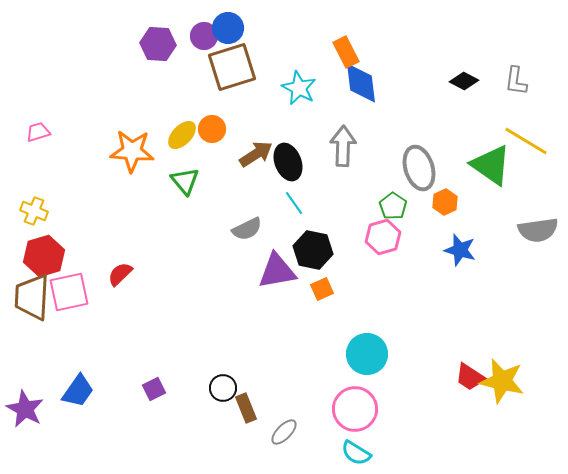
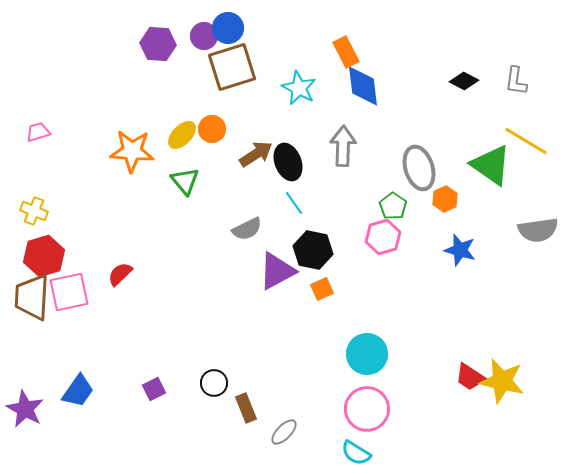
blue diamond at (361, 83): moved 2 px right, 3 px down
orange hexagon at (445, 202): moved 3 px up
purple triangle at (277, 271): rotated 18 degrees counterclockwise
black circle at (223, 388): moved 9 px left, 5 px up
pink circle at (355, 409): moved 12 px right
